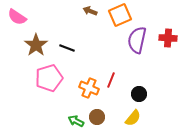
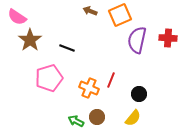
brown star: moved 6 px left, 5 px up
